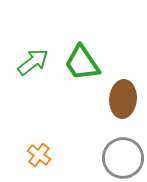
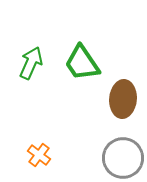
green arrow: moved 2 px left, 1 px down; rotated 28 degrees counterclockwise
